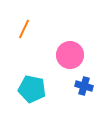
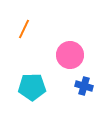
cyan pentagon: moved 2 px up; rotated 12 degrees counterclockwise
